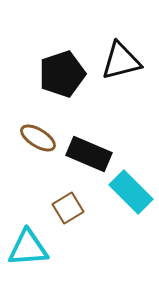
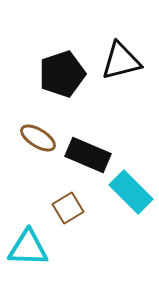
black rectangle: moved 1 px left, 1 px down
cyan triangle: rotated 6 degrees clockwise
